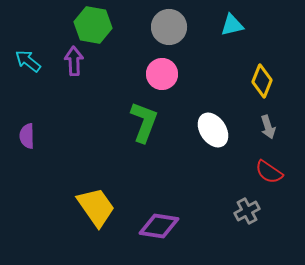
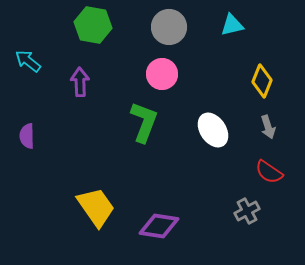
purple arrow: moved 6 px right, 21 px down
